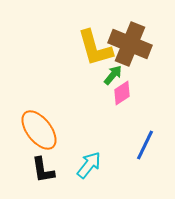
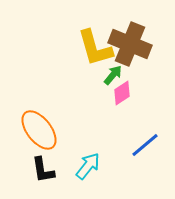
blue line: rotated 24 degrees clockwise
cyan arrow: moved 1 px left, 1 px down
